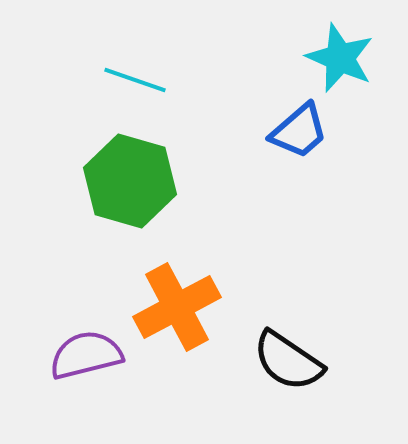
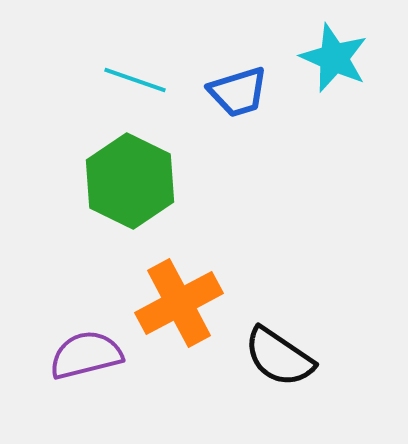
cyan star: moved 6 px left
blue trapezoid: moved 61 px left, 39 px up; rotated 24 degrees clockwise
green hexagon: rotated 10 degrees clockwise
orange cross: moved 2 px right, 4 px up
black semicircle: moved 9 px left, 4 px up
